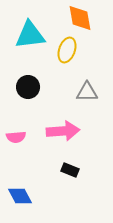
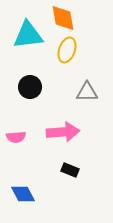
orange diamond: moved 17 px left
cyan triangle: moved 2 px left
black circle: moved 2 px right
pink arrow: moved 1 px down
blue diamond: moved 3 px right, 2 px up
